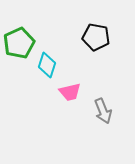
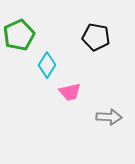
green pentagon: moved 8 px up
cyan diamond: rotated 15 degrees clockwise
gray arrow: moved 6 px right, 6 px down; rotated 65 degrees counterclockwise
